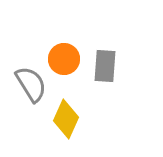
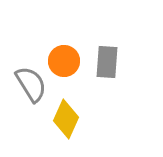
orange circle: moved 2 px down
gray rectangle: moved 2 px right, 4 px up
